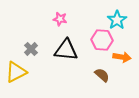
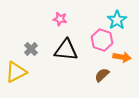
pink hexagon: rotated 15 degrees clockwise
brown semicircle: rotated 84 degrees counterclockwise
